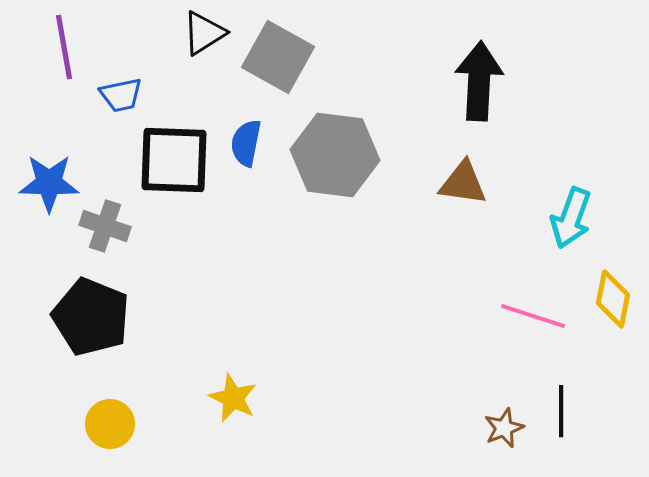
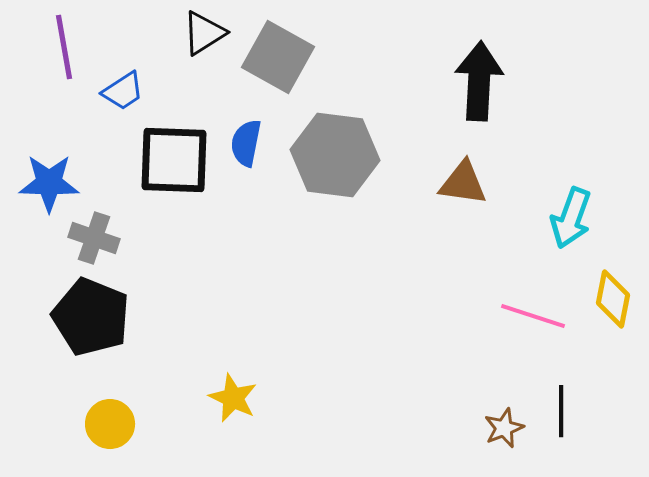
blue trapezoid: moved 2 px right, 4 px up; rotated 21 degrees counterclockwise
gray cross: moved 11 px left, 12 px down
